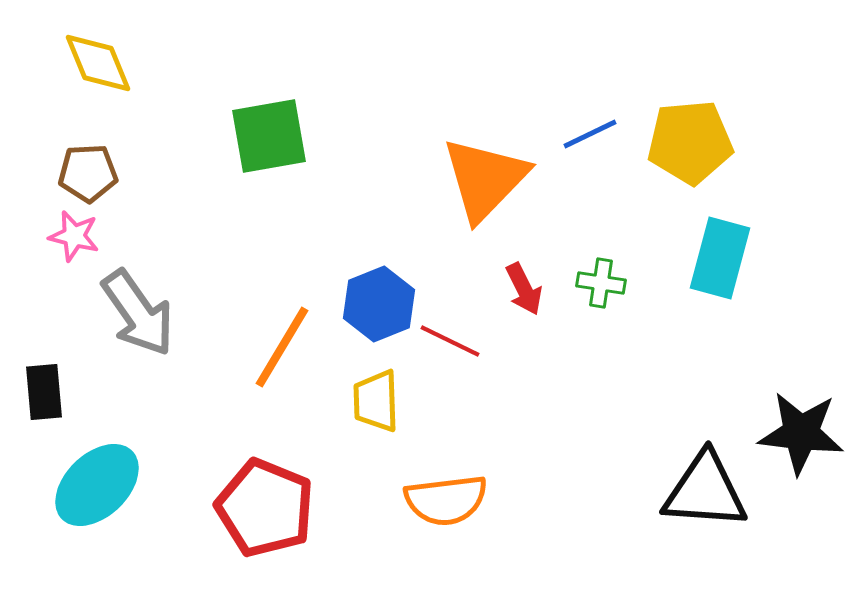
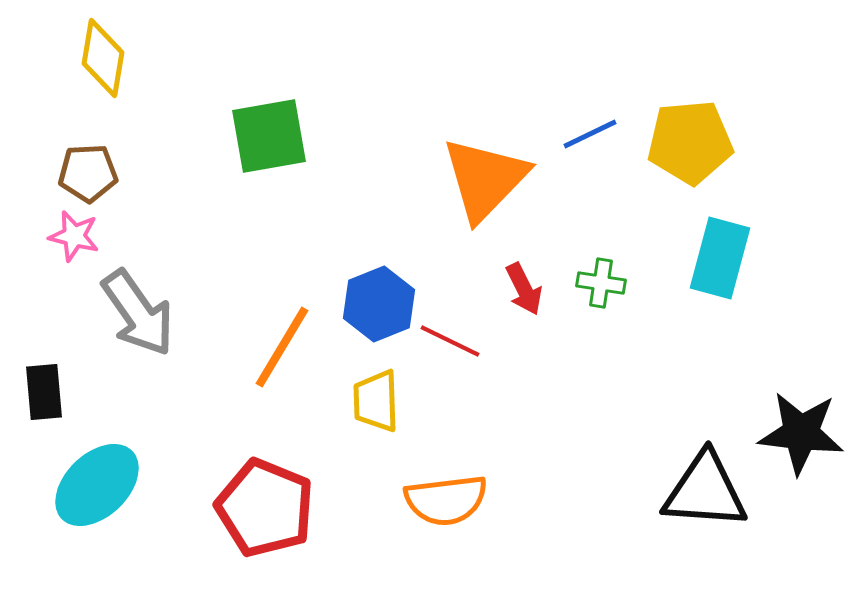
yellow diamond: moved 5 px right, 5 px up; rotated 32 degrees clockwise
